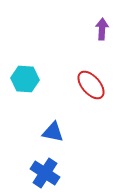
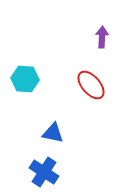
purple arrow: moved 8 px down
blue triangle: moved 1 px down
blue cross: moved 1 px left, 1 px up
